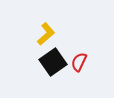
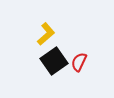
black square: moved 1 px right, 1 px up
